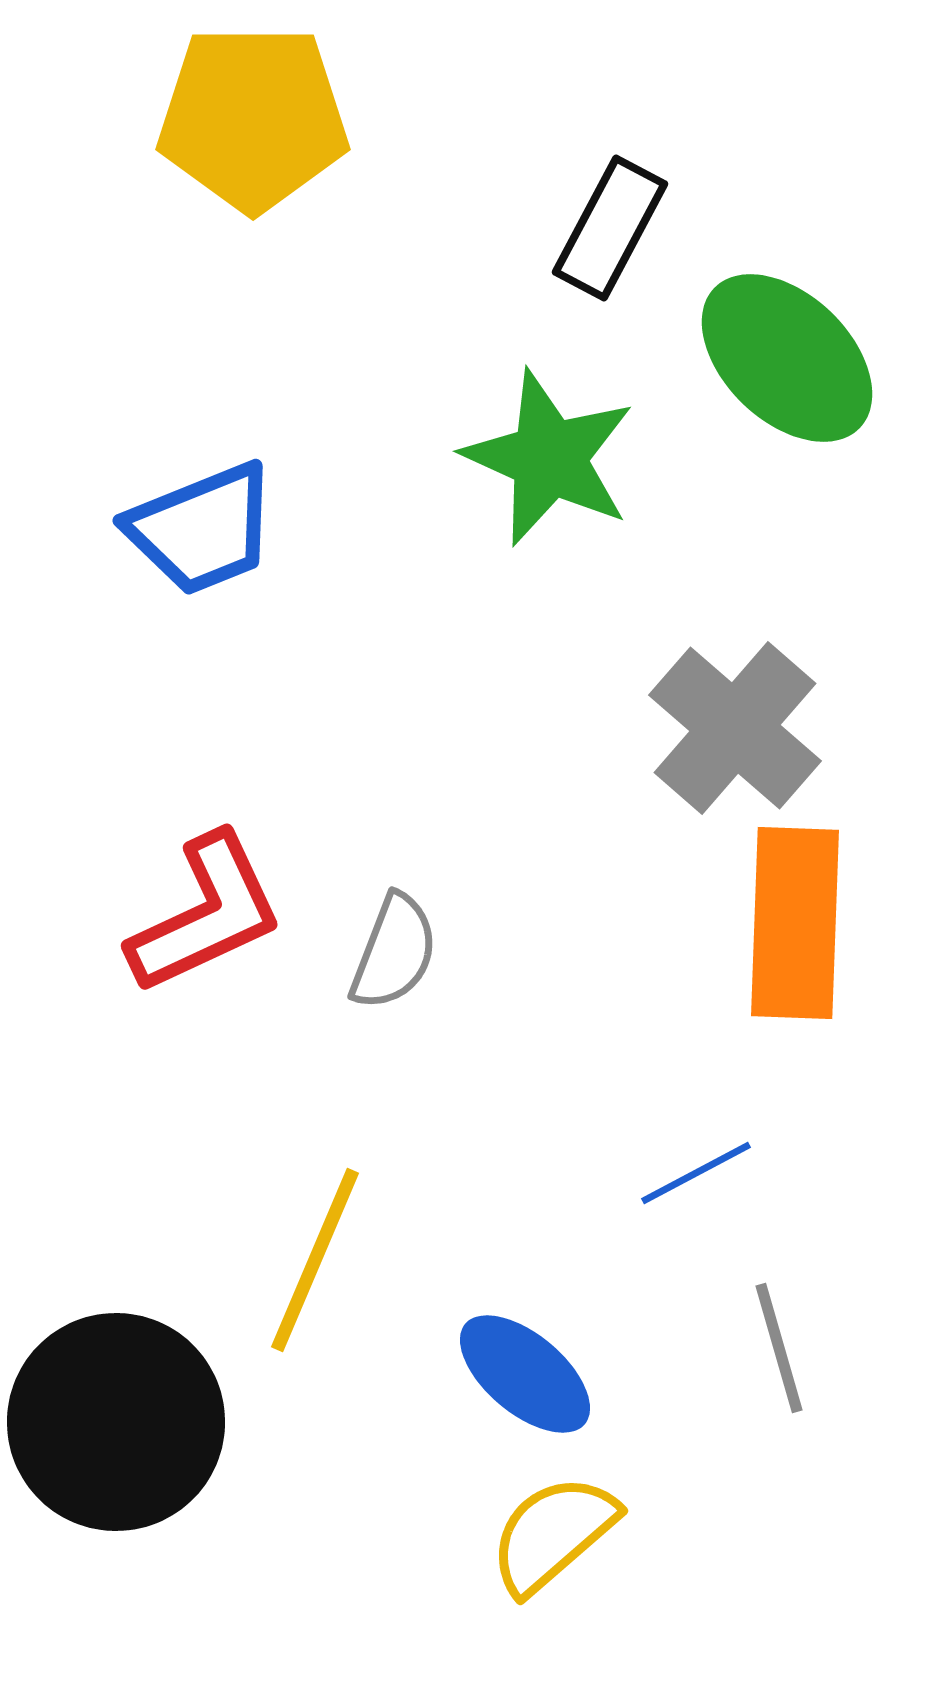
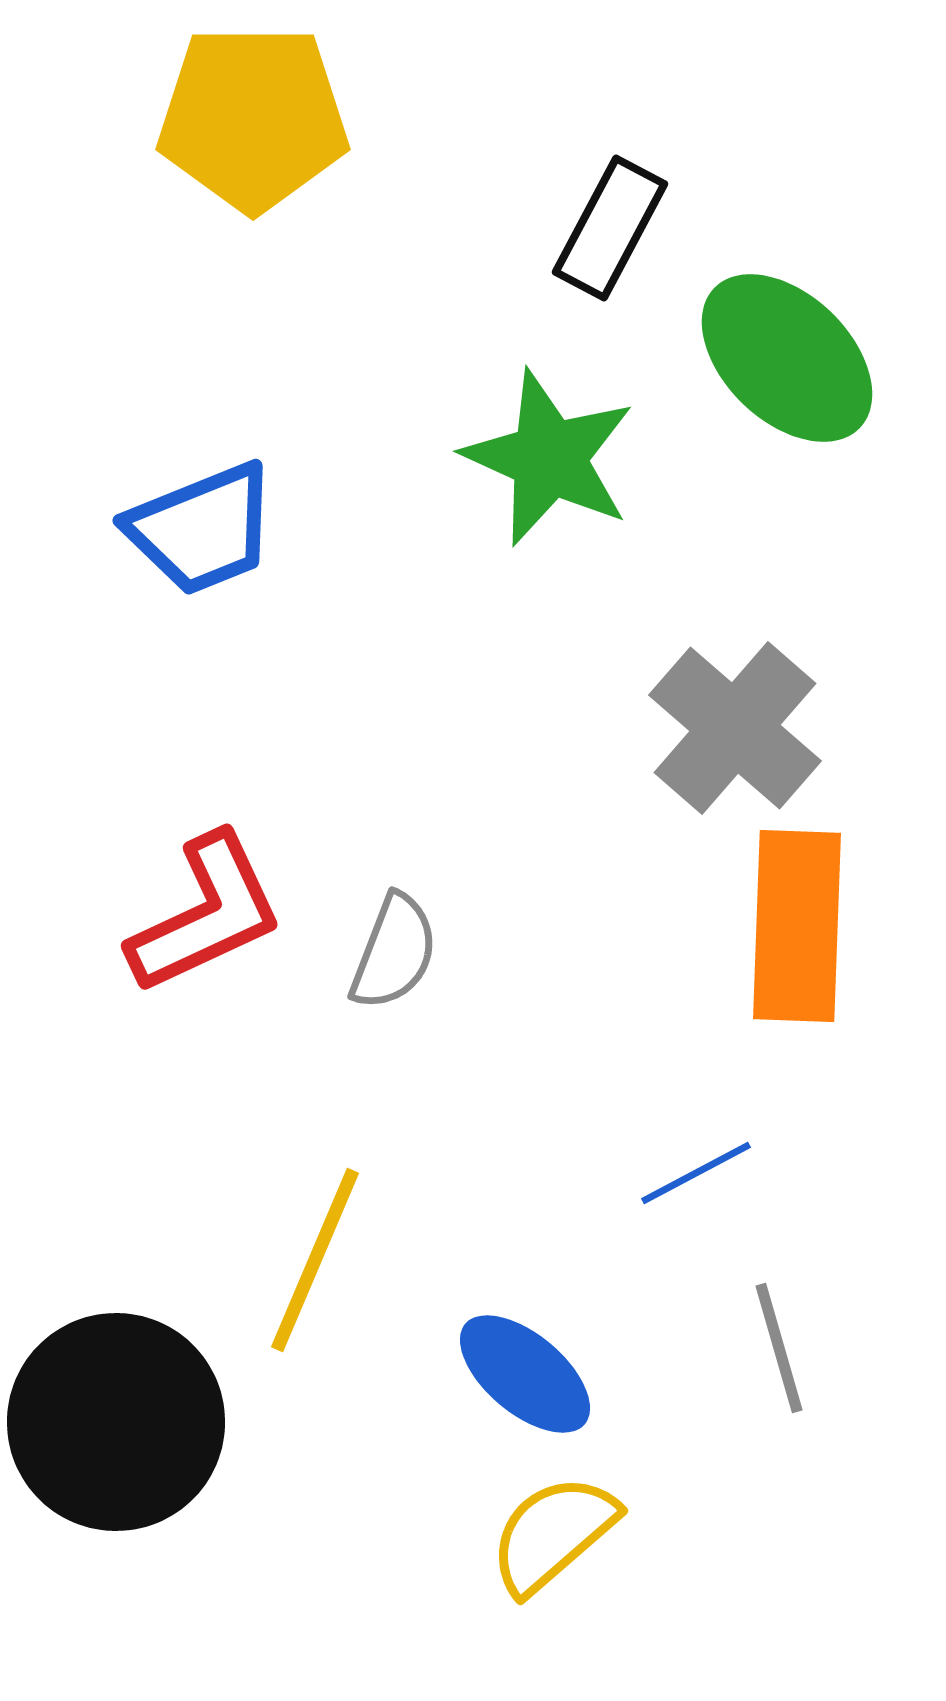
orange rectangle: moved 2 px right, 3 px down
